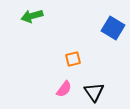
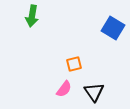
green arrow: rotated 65 degrees counterclockwise
orange square: moved 1 px right, 5 px down
